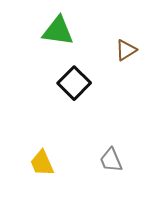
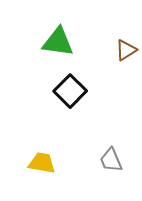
green triangle: moved 11 px down
black square: moved 4 px left, 8 px down
yellow trapezoid: rotated 124 degrees clockwise
